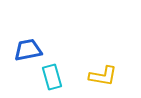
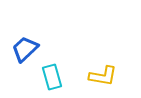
blue trapezoid: moved 3 px left, 1 px up; rotated 32 degrees counterclockwise
